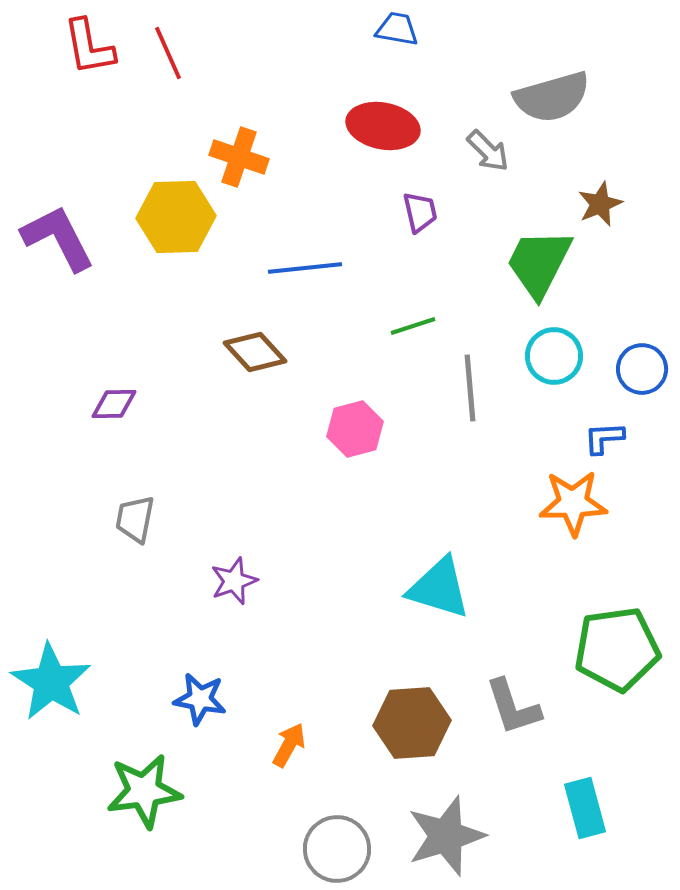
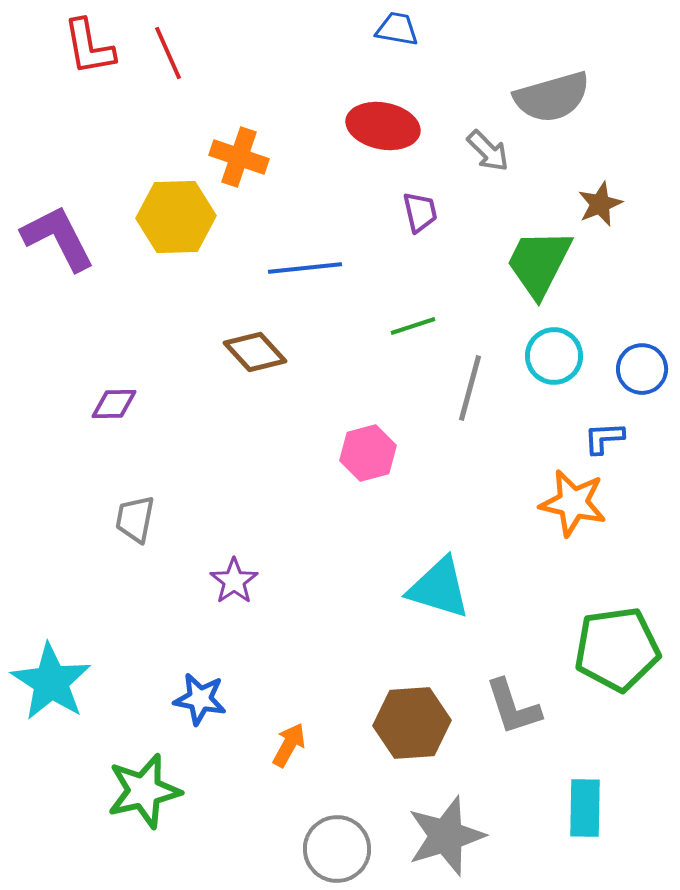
gray line: rotated 20 degrees clockwise
pink hexagon: moved 13 px right, 24 px down
orange star: rotated 14 degrees clockwise
purple star: rotated 15 degrees counterclockwise
green star: rotated 6 degrees counterclockwise
cyan rectangle: rotated 16 degrees clockwise
